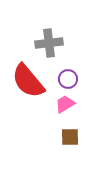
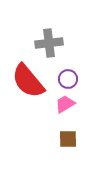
brown square: moved 2 px left, 2 px down
